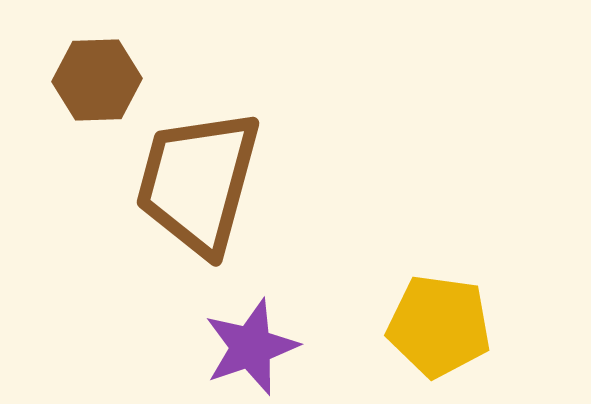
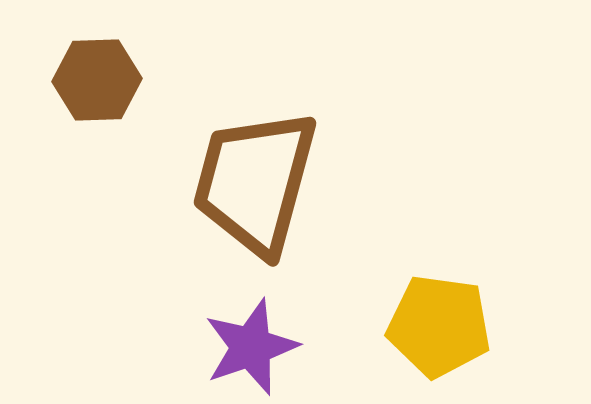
brown trapezoid: moved 57 px right
